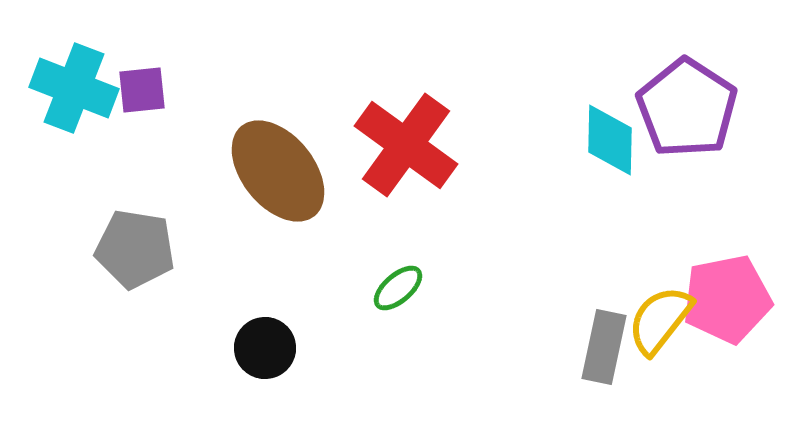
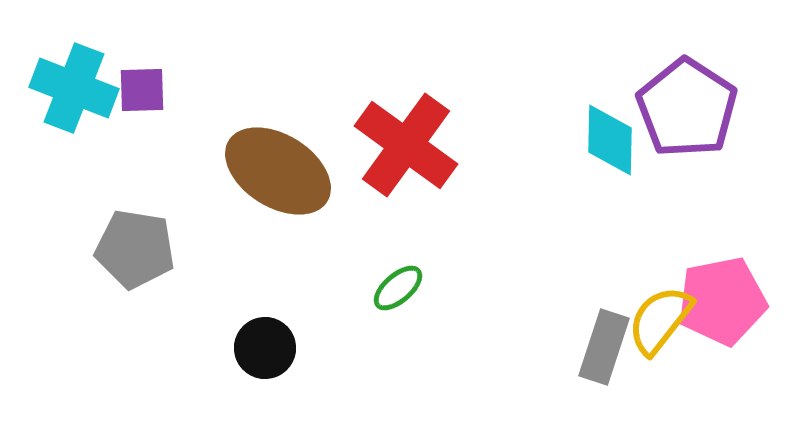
purple square: rotated 4 degrees clockwise
brown ellipse: rotated 19 degrees counterclockwise
pink pentagon: moved 5 px left, 2 px down
gray rectangle: rotated 6 degrees clockwise
